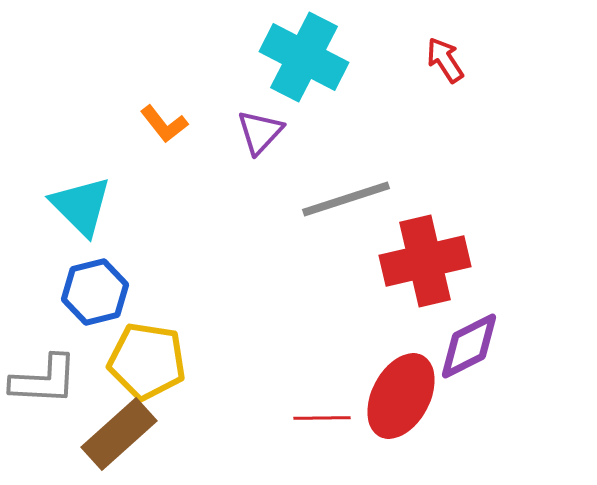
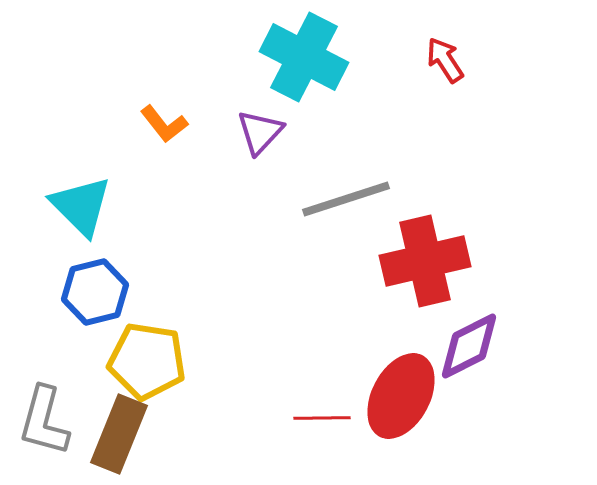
gray L-shape: moved 41 px down; rotated 102 degrees clockwise
brown rectangle: rotated 26 degrees counterclockwise
